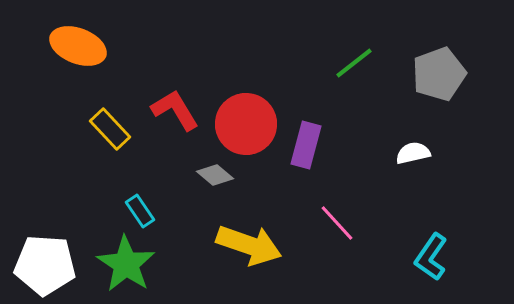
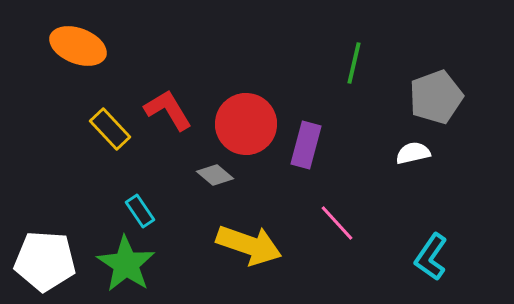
green line: rotated 39 degrees counterclockwise
gray pentagon: moved 3 px left, 23 px down
red L-shape: moved 7 px left
white pentagon: moved 4 px up
